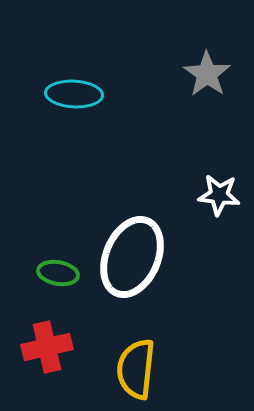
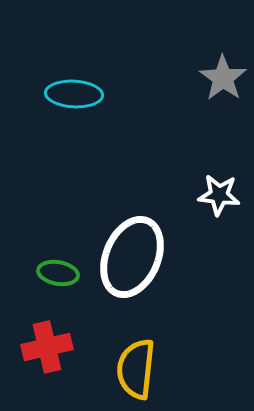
gray star: moved 16 px right, 4 px down
